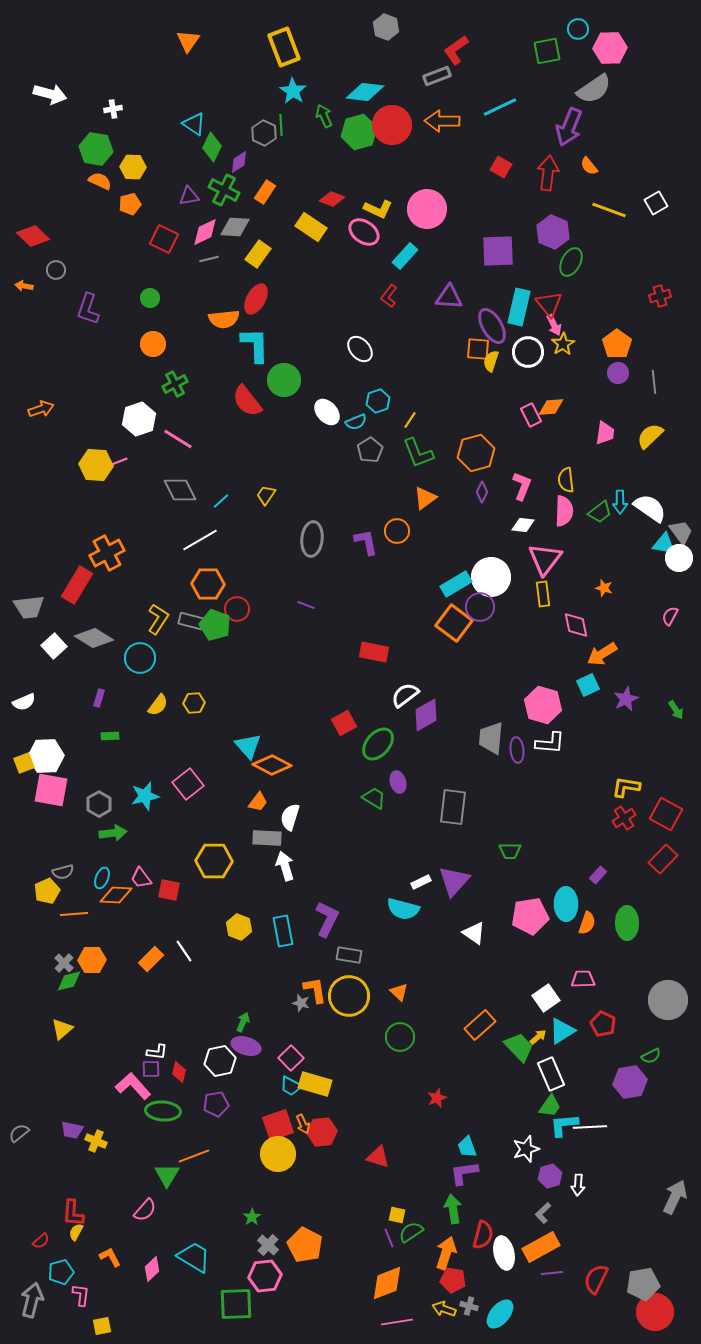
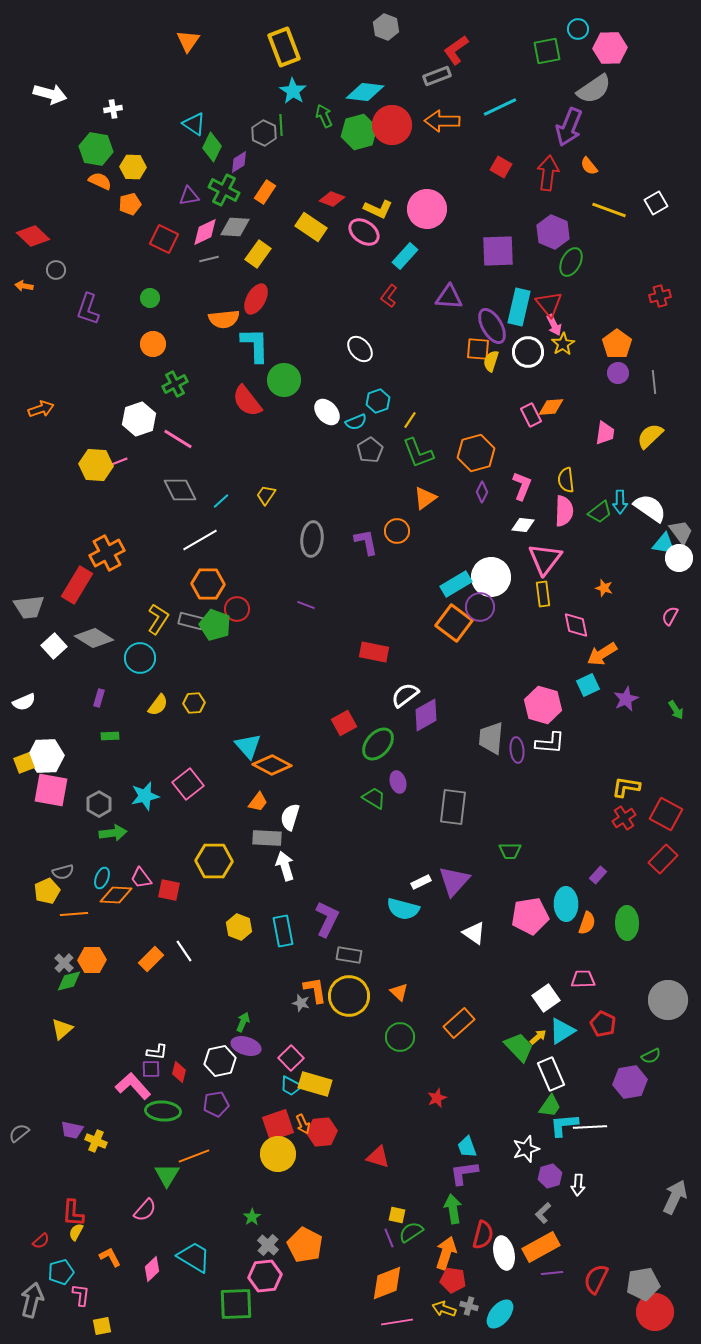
orange rectangle at (480, 1025): moved 21 px left, 2 px up
